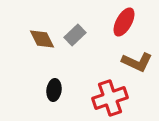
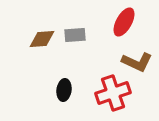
gray rectangle: rotated 40 degrees clockwise
brown diamond: rotated 68 degrees counterclockwise
black ellipse: moved 10 px right
red cross: moved 3 px right, 5 px up
